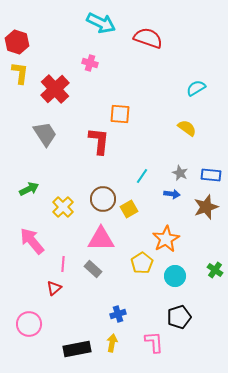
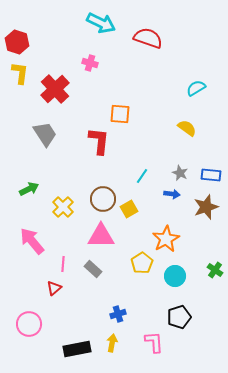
pink triangle: moved 3 px up
